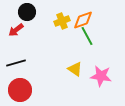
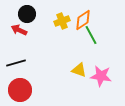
black circle: moved 2 px down
orange diamond: rotated 15 degrees counterclockwise
red arrow: moved 3 px right; rotated 63 degrees clockwise
green line: moved 4 px right, 1 px up
yellow triangle: moved 4 px right, 1 px down; rotated 14 degrees counterclockwise
